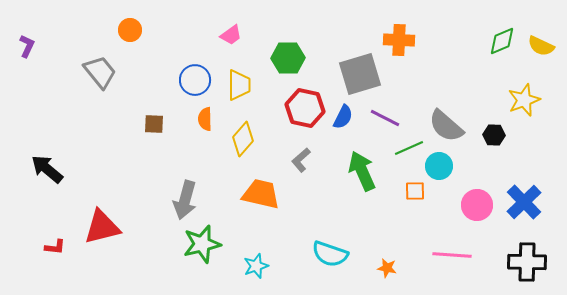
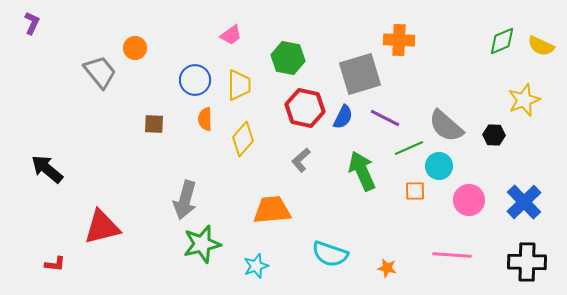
orange circle: moved 5 px right, 18 px down
purple L-shape: moved 5 px right, 23 px up
green hexagon: rotated 12 degrees clockwise
orange trapezoid: moved 11 px right, 16 px down; rotated 18 degrees counterclockwise
pink circle: moved 8 px left, 5 px up
red L-shape: moved 17 px down
